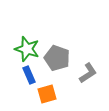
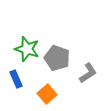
blue rectangle: moved 13 px left, 4 px down
orange square: rotated 24 degrees counterclockwise
